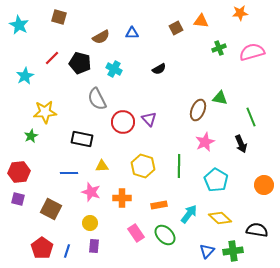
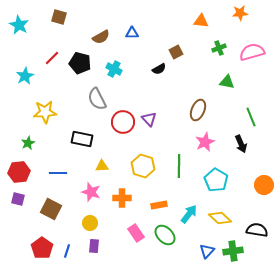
brown square at (176, 28): moved 24 px down
green triangle at (220, 98): moved 7 px right, 16 px up
green star at (31, 136): moved 3 px left, 7 px down
blue line at (69, 173): moved 11 px left
